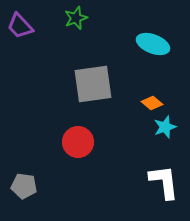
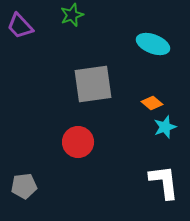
green star: moved 4 px left, 3 px up
gray pentagon: rotated 15 degrees counterclockwise
